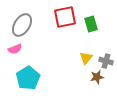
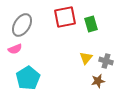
brown star: moved 1 px right, 4 px down
